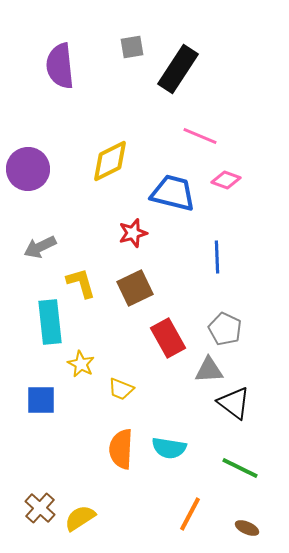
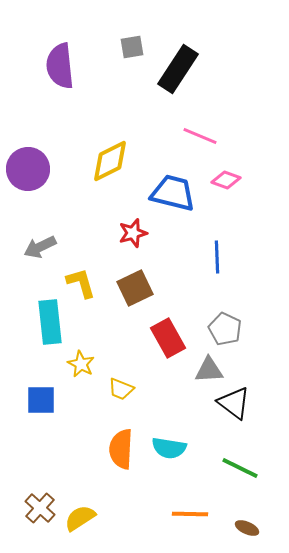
orange line: rotated 63 degrees clockwise
